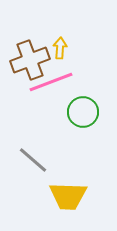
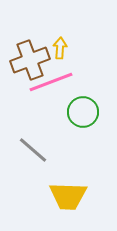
gray line: moved 10 px up
